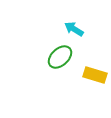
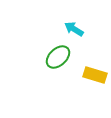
green ellipse: moved 2 px left
